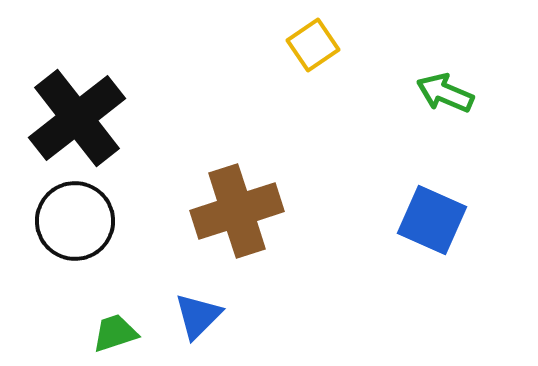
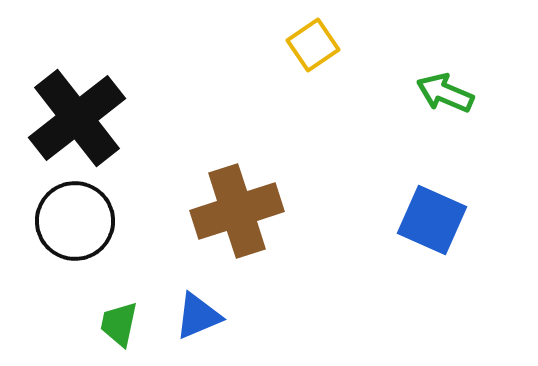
blue triangle: rotated 22 degrees clockwise
green trapezoid: moved 4 px right, 9 px up; rotated 60 degrees counterclockwise
